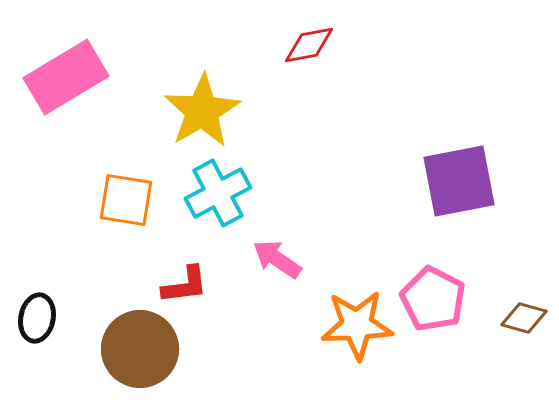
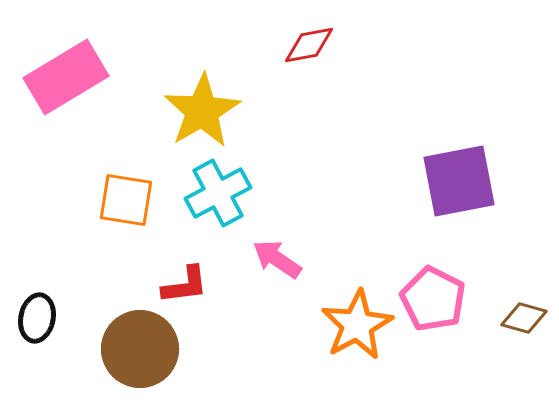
orange star: rotated 26 degrees counterclockwise
